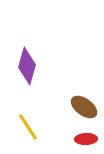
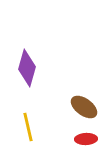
purple diamond: moved 2 px down
yellow line: rotated 20 degrees clockwise
